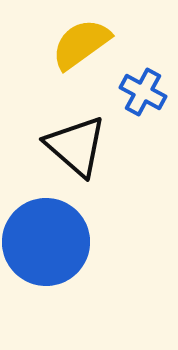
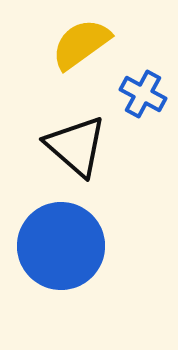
blue cross: moved 2 px down
blue circle: moved 15 px right, 4 px down
